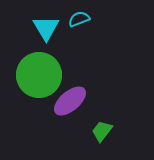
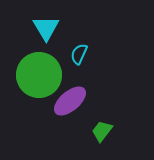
cyan semicircle: moved 35 px down; rotated 45 degrees counterclockwise
